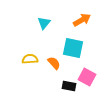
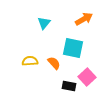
orange arrow: moved 2 px right, 1 px up
yellow semicircle: moved 2 px down
pink square: rotated 18 degrees clockwise
